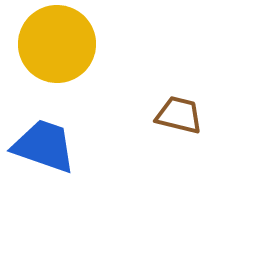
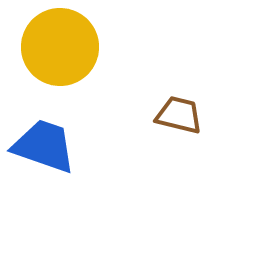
yellow circle: moved 3 px right, 3 px down
